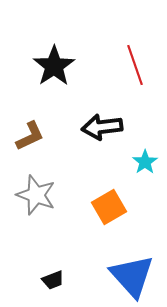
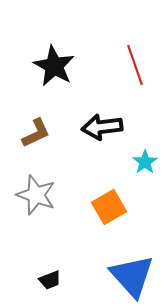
black star: rotated 9 degrees counterclockwise
brown L-shape: moved 6 px right, 3 px up
black trapezoid: moved 3 px left
